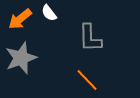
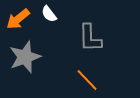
white semicircle: moved 1 px down
orange arrow: moved 2 px left
gray star: moved 4 px right, 1 px up
